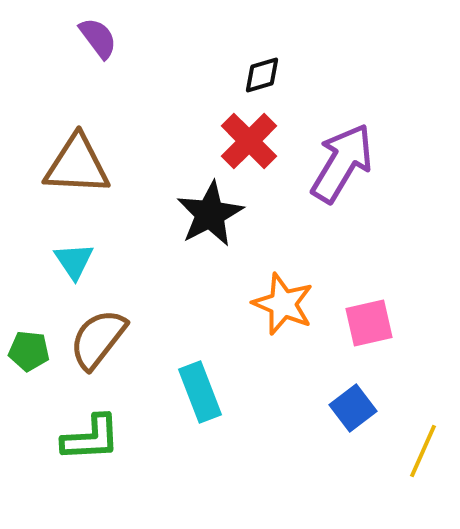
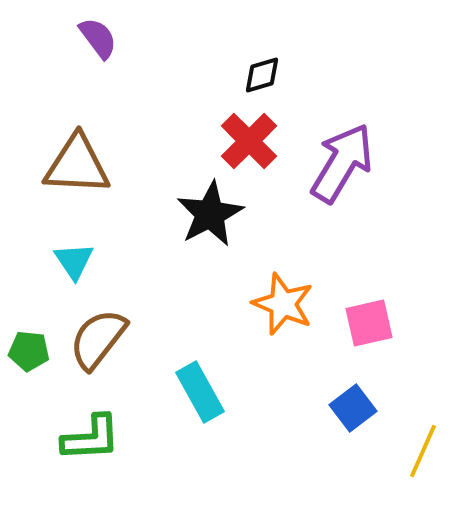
cyan rectangle: rotated 8 degrees counterclockwise
